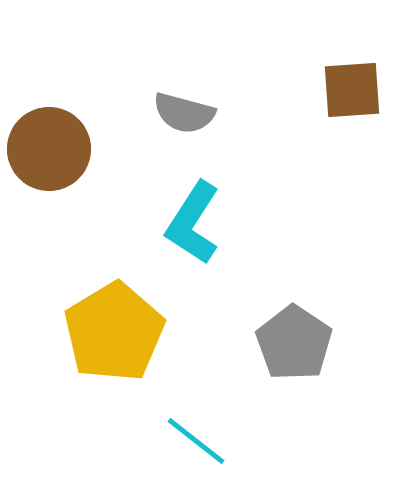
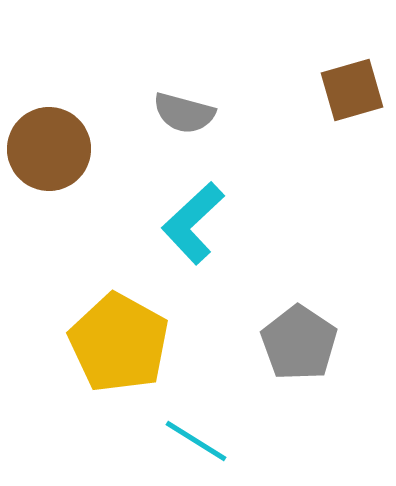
brown square: rotated 12 degrees counterclockwise
cyan L-shape: rotated 14 degrees clockwise
yellow pentagon: moved 5 px right, 11 px down; rotated 12 degrees counterclockwise
gray pentagon: moved 5 px right
cyan line: rotated 6 degrees counterclockwise
